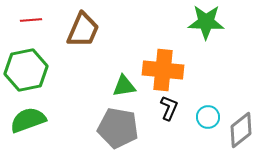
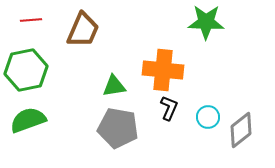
green triangle: moved 10 px left
